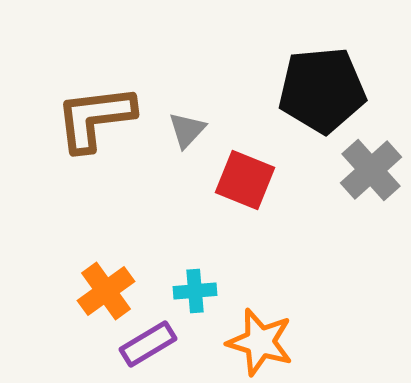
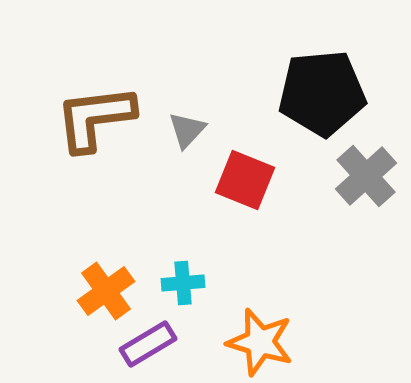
black pentagon: moved 3 px down
gray cross: moved 5 px left, 6 px down
cyan cross: moved 12 px left, 8 px up
